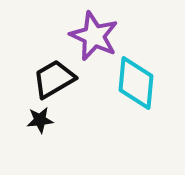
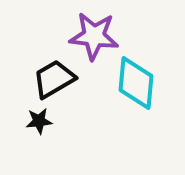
purple star: rotated 18 degrees counterclockwise
black star: moved 1 px left, 1 px down
